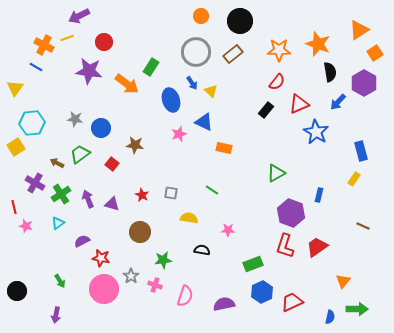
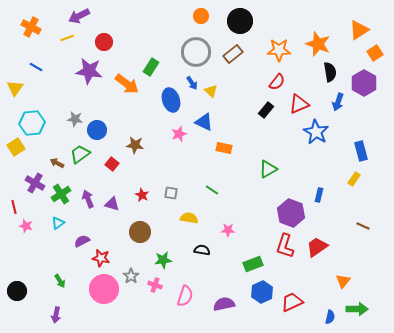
orange cross at (44, 45): moved 13 px left, 18 px up
blue arrow at (338, 102): rotated 24 degrees counterclockwise
blue circle at (101, 128): moved 4 px left, 2 px down
green triangle at (276, 173): moved 8 px left, 4 px up
